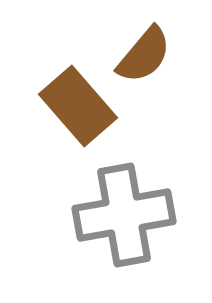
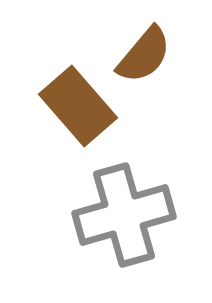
gray cross: rotated 6 degrees counterclockwise
